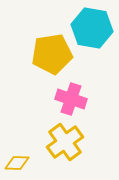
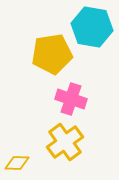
cyan hexagon: moved 1 px up
